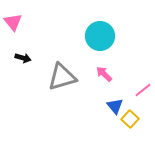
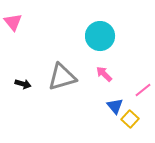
black arrow: moved 26 px down
